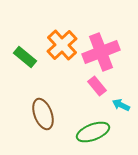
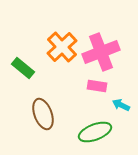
orange cross: moved 2 px down
green rectangle: moved 2 px left, 11 px down
pink rectangle: rotated 42 degrees counterclockwise
green ellipse: moved 2 px right
